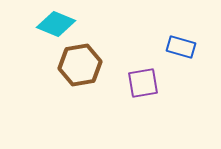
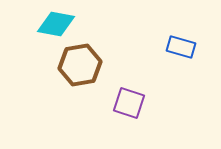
cyan diamond: rotated 12 degrees counterclockwise
purple square: moved 14 px left, 20 px down; rotated 28 degrees clockwise
